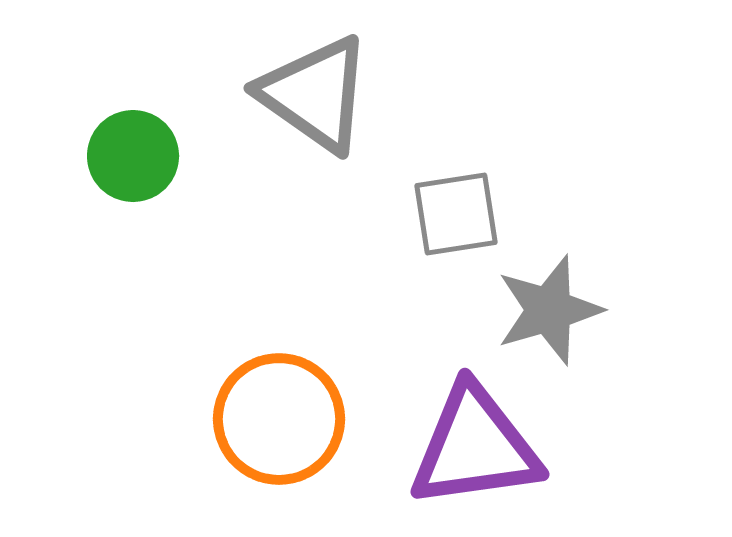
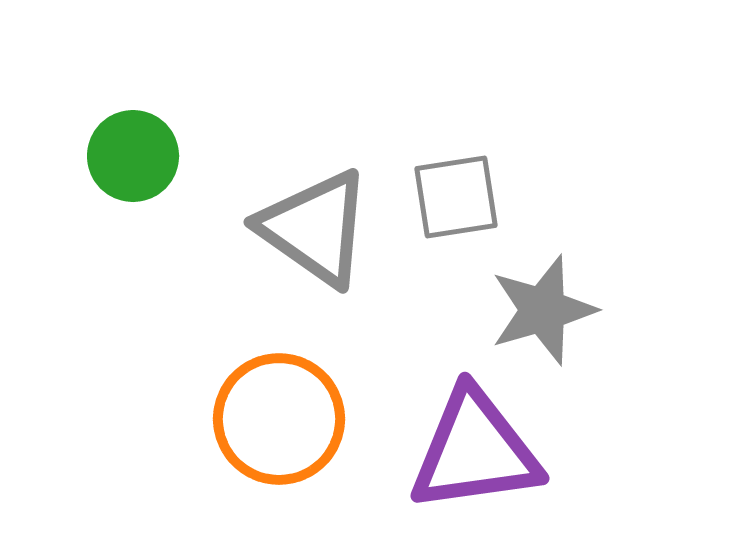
gray triangle: moved 134 px down
gray square: moved 17 px up
gray star: moved 6 px left
purple triangle: moved 4 px down
